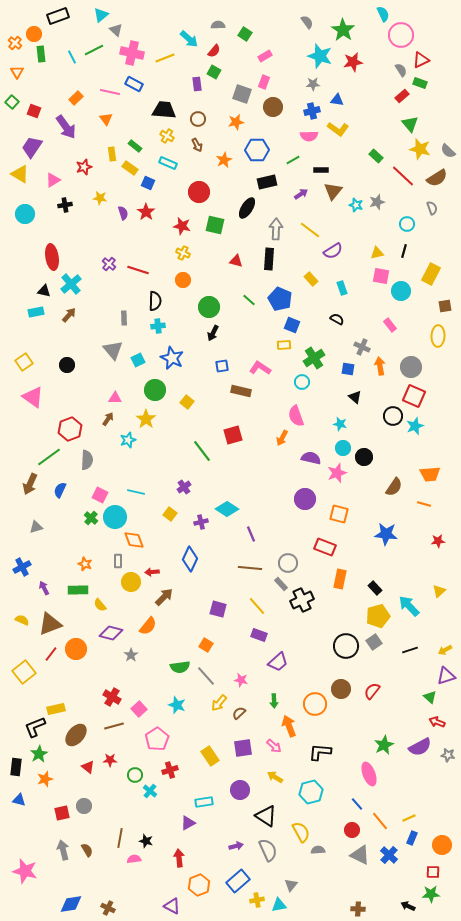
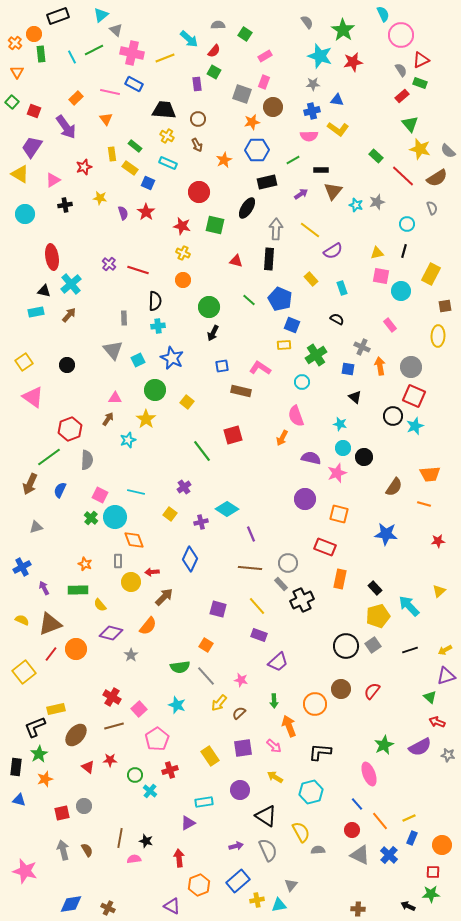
orange star at (236, 122): moved 16 px right
green cross at (314, 358): moved 2 px right, 3 px up
gray square at (374, 642): moved 1 px left, 3 px down
